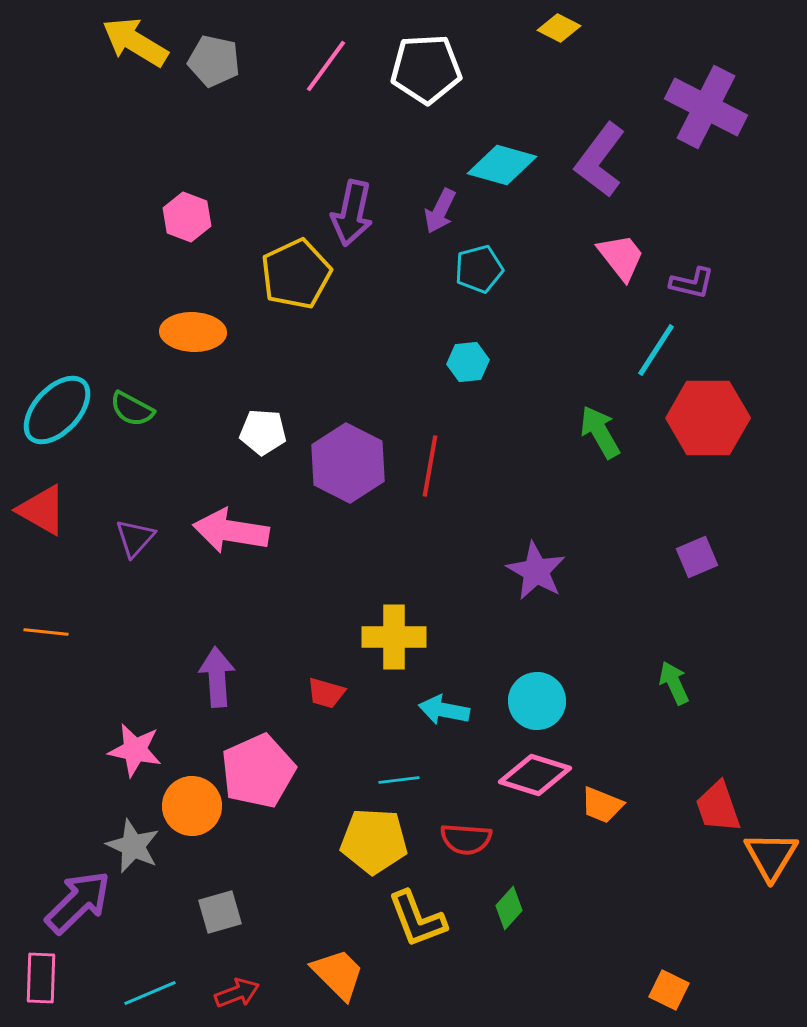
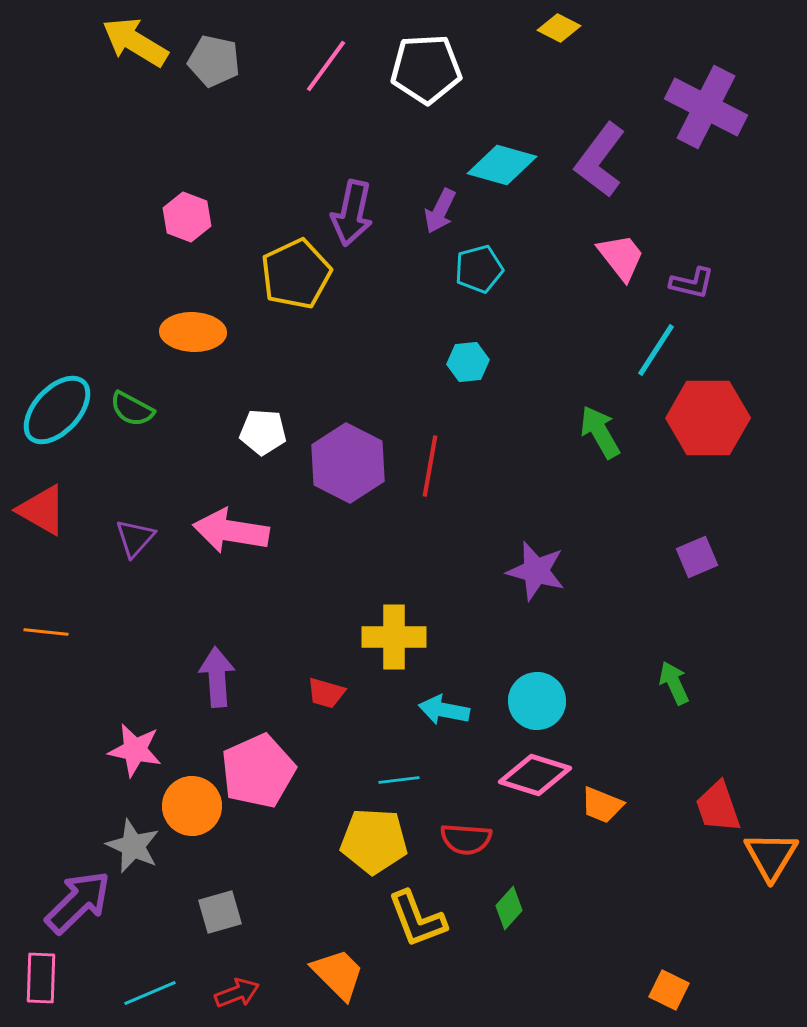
purple star at (536, 571): rotated 14 degrees counterclockwise
